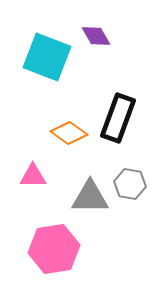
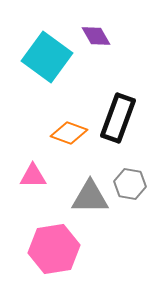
cyan square: rotated 15 degrees clockwise
orange diamond: rotated 15 degrees counterclockwise
